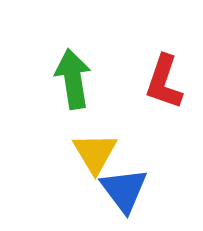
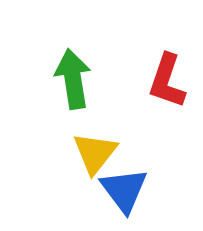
red L-shape: moved 3 px right, 1 px up
yellow triangle: rotated 9 degrees clockwise
